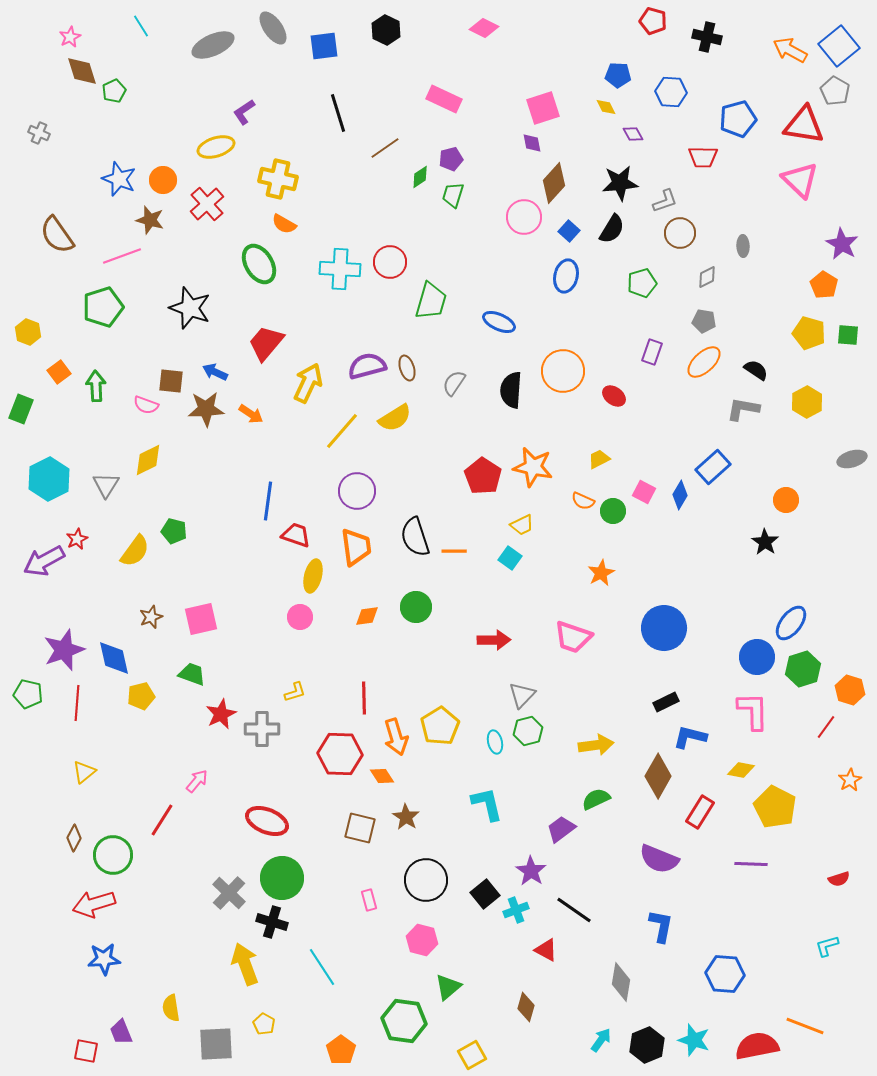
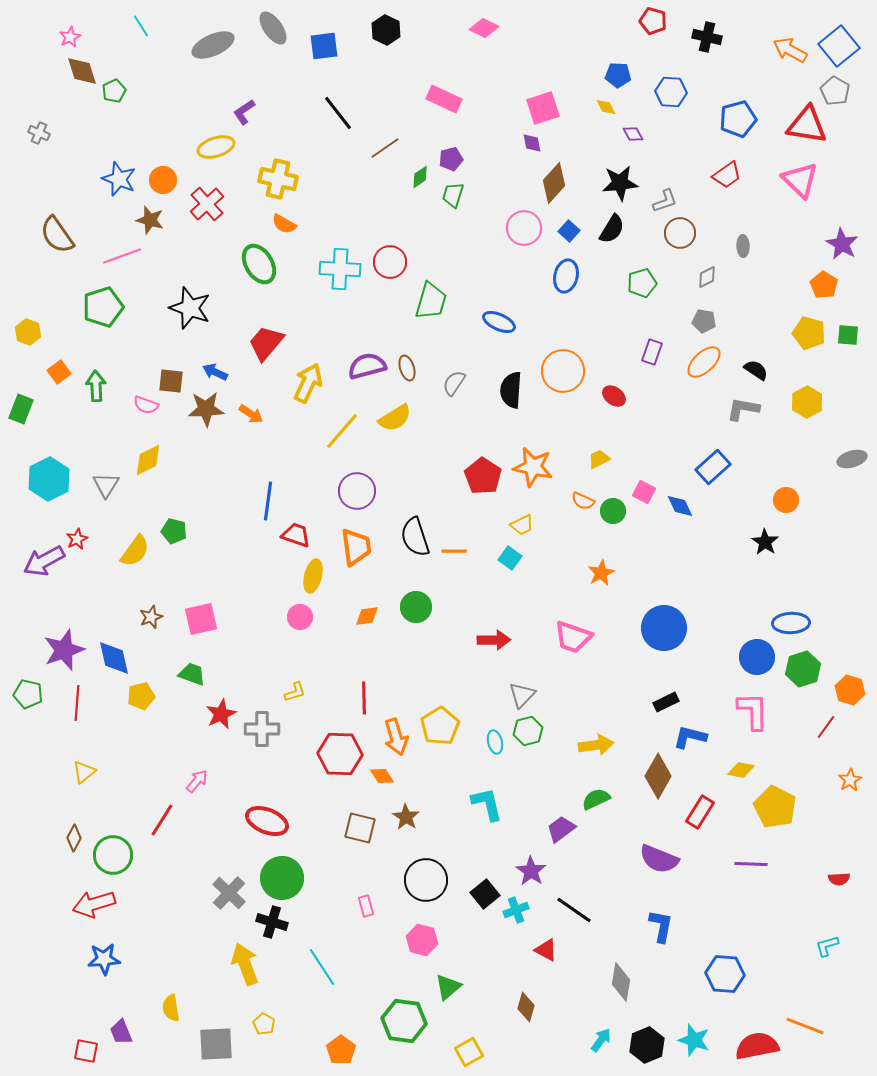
black line at (338, 113): rotated 21 degrees counterclockwise
red triangle at (804, 125): moved 3 px right
red trapezoid at (703, 157): moved 24 px right, 18 px down; rotated 36 degrees counterclockwise
pink circle at (524, 217): moved 11 px down
blue diamond at (680, 495): moved 11 px down; rotated 56 degrees counterclockwise
blue ellipse at (791, 623): rotated 51 degrees clockwise
red semicircle at (839, 879): rotated 15 degrees clockwise
pink rectangle at (369, 900): moved 3 px left, 6 px down
yellow square at (472, 1055): moved 3 px left, 3 px up
